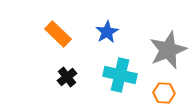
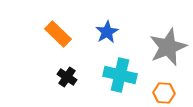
gray star: moved 3 px up
black cross: rotated 18 degrees counterclockwise
